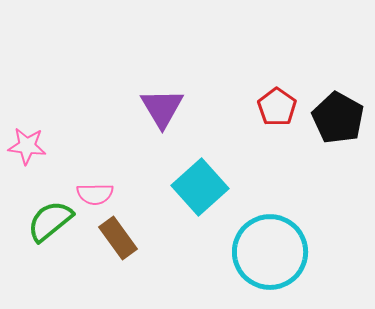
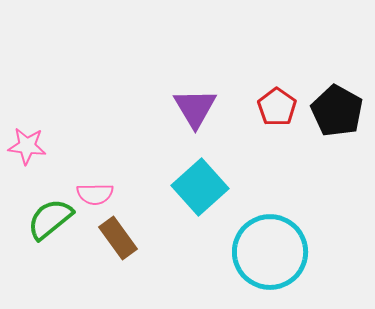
purple triangle: moved 33 px right
black pentagon: moved 1 px left, 7 px up
green semicircle: moved 2 px up
